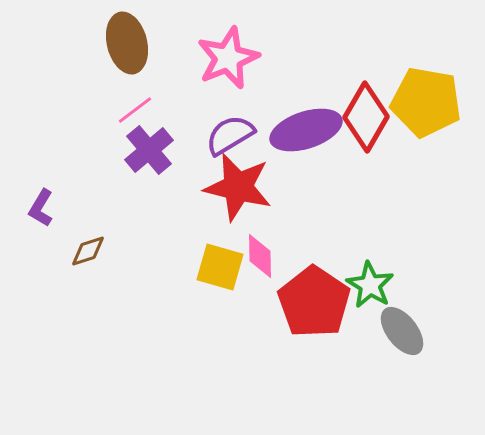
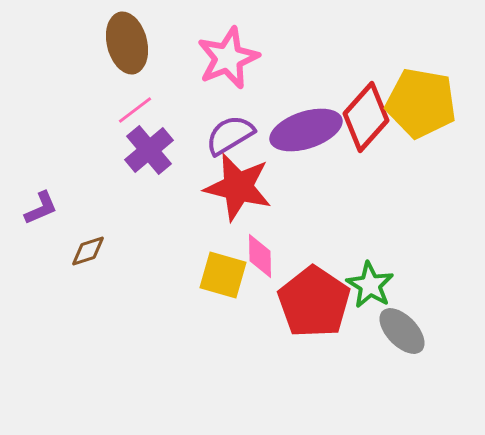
yellow pentagon: moved 5 px left, 1 px down
red diamond: rotated 12 degrees clockwise
purple L-shape: rotated 144 degrees counterclockwise
yellow square: moved 3 px right, 8 px down
gray ellipse: rotated 6 degrees counterclockwise
